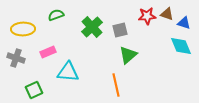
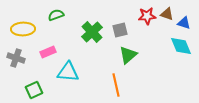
green cross: moved 5 px down
